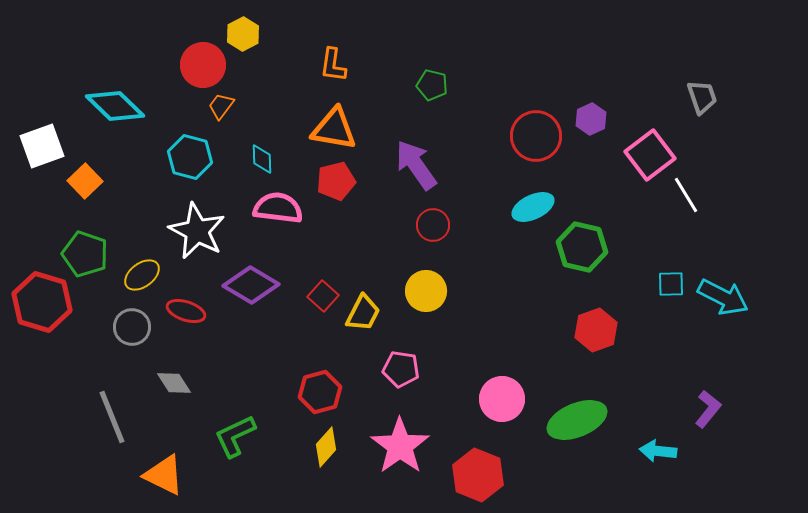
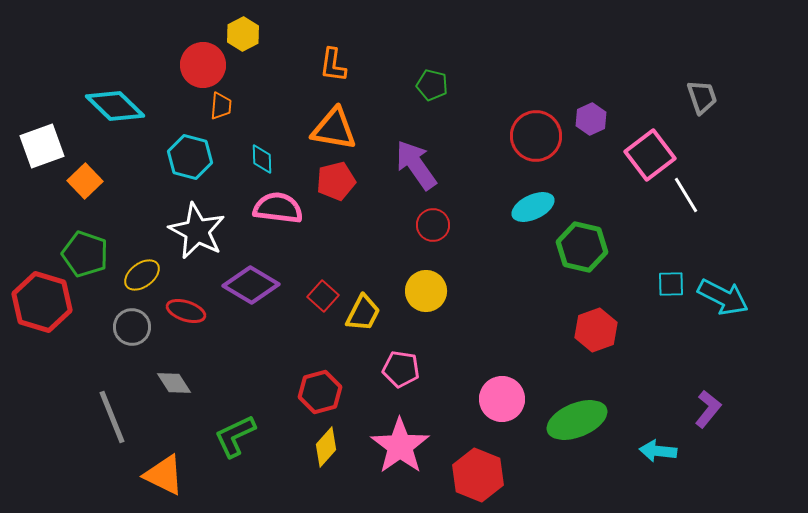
orange trapezoid at (221, 106): rotated 148 degrees clockwise
